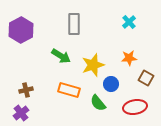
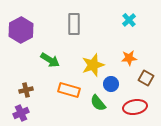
cyan cross: moved 2 px up
green arrow: moved 11 px left, 4 px down
purple cross: rotated 14 degrees clockwise
